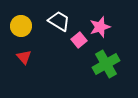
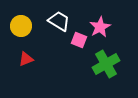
pink star: rotated 10 degrees counterclockwise
pink square: rotated 28 degrees counterclockwise
red triangle: moved 2 px right, 2 px down; rotated 49 degrees clockwise
